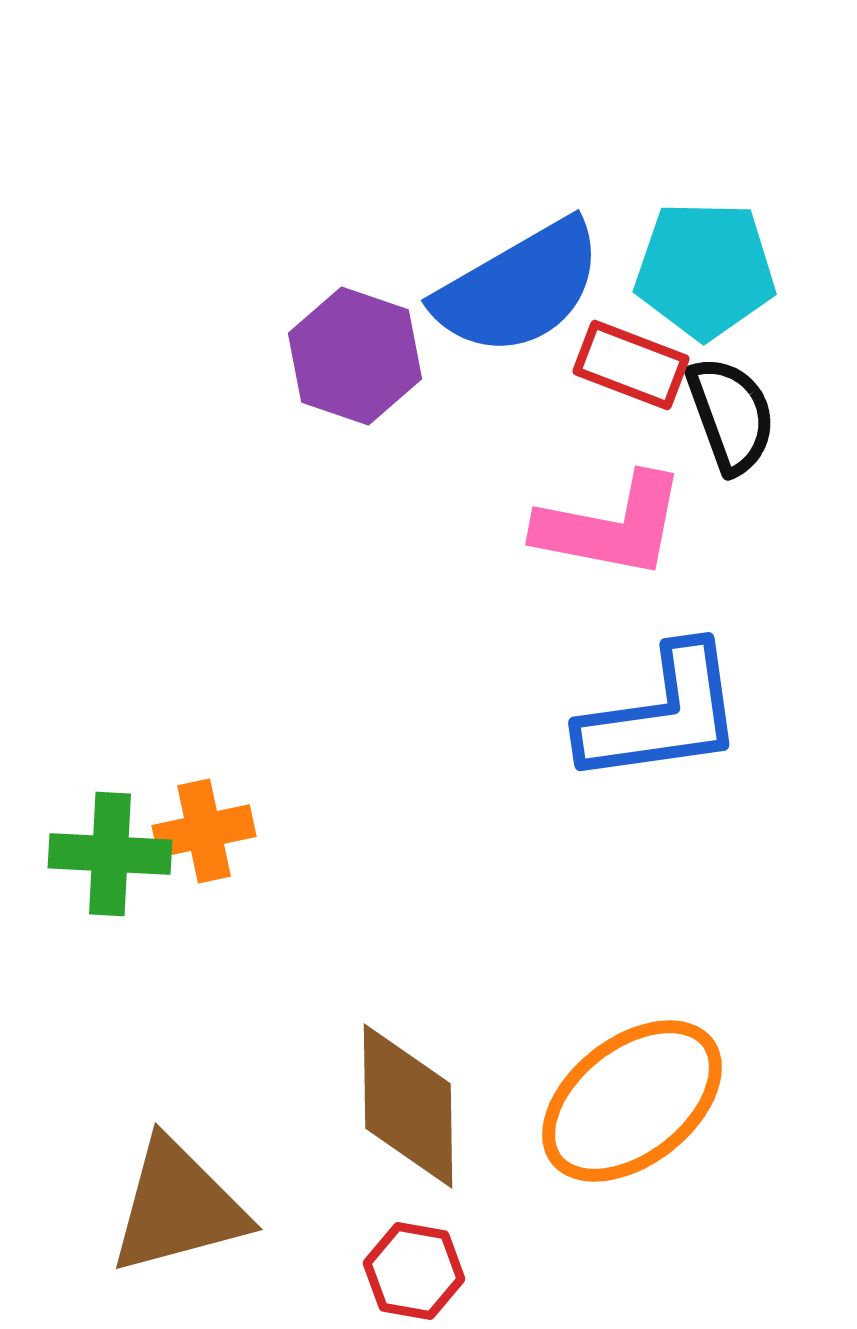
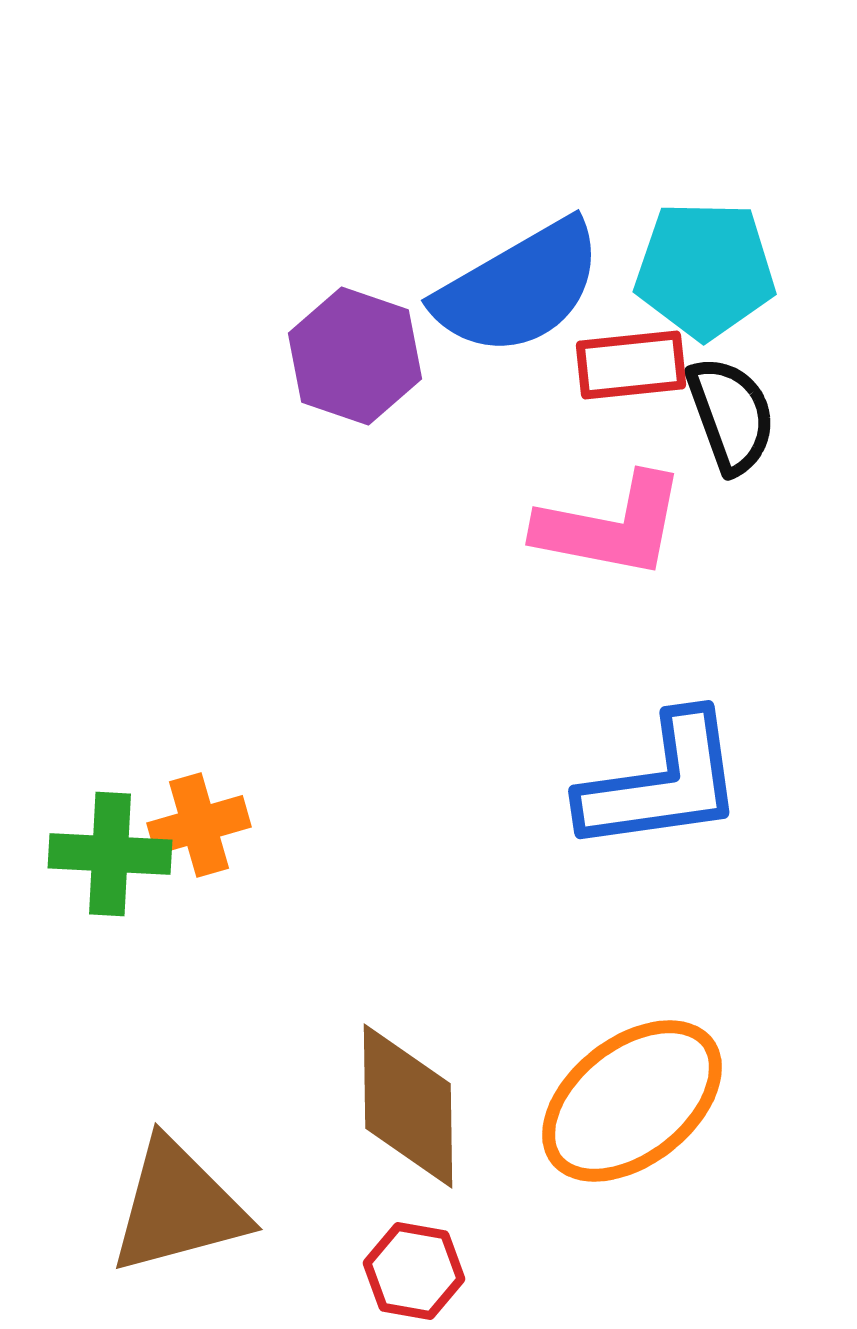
red rectangle: rotated 27 degrees counterclockwise
blue L-shape: moved 68 px down
orange cross: moved 5 px left, 6 px up; rotated 4 degrees counterclockwise
